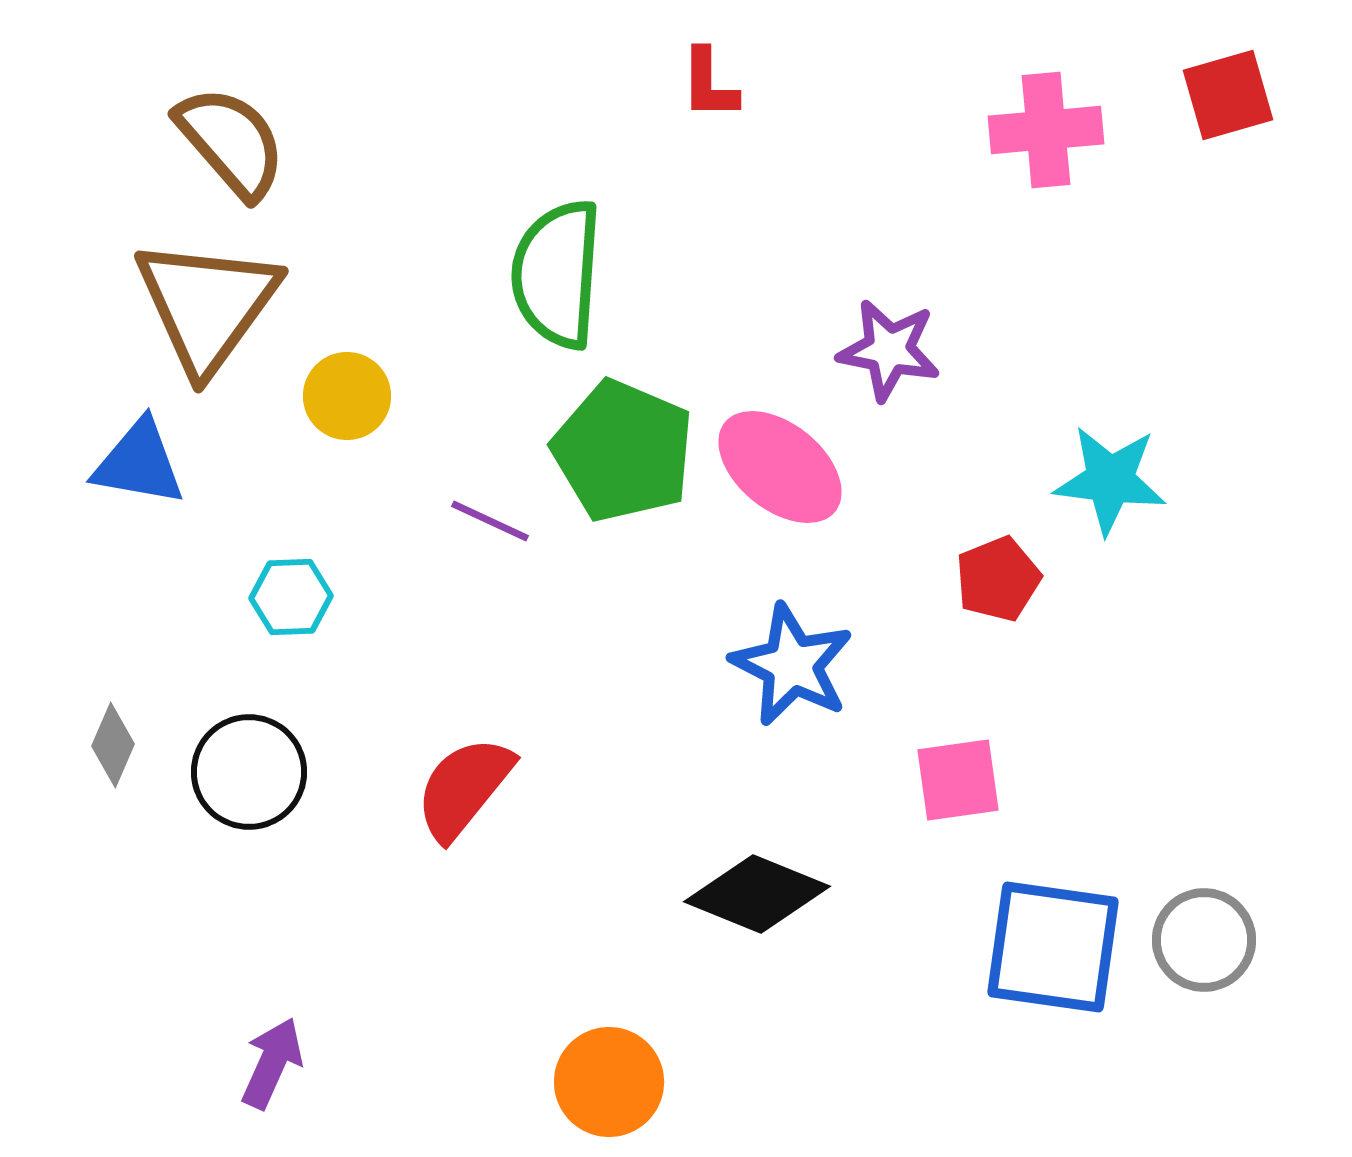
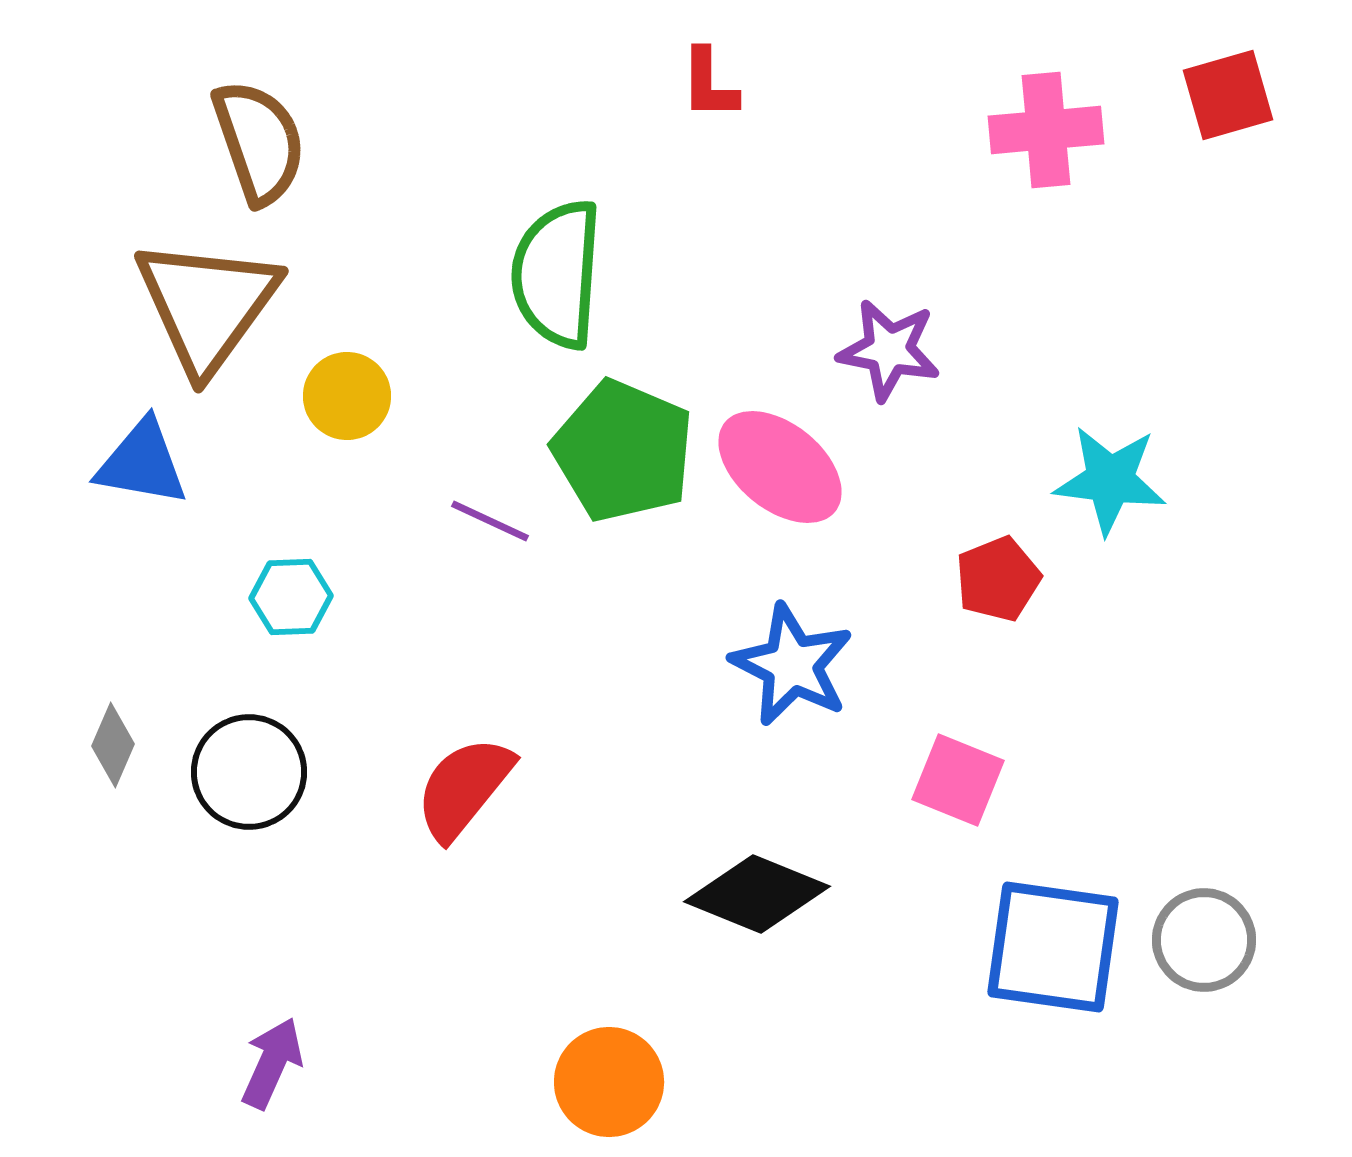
brown semicircle: moved 28 px right; rotated 22 degrees clockwise
blue triangle: moved 3 px right
pink square: rotated 30 degrees clockwise
